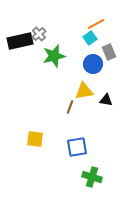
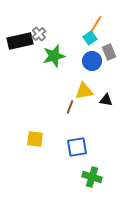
orange line: rotated 30 degrees counterclockwise
blue circle: moved 1 px left, 3 px up
